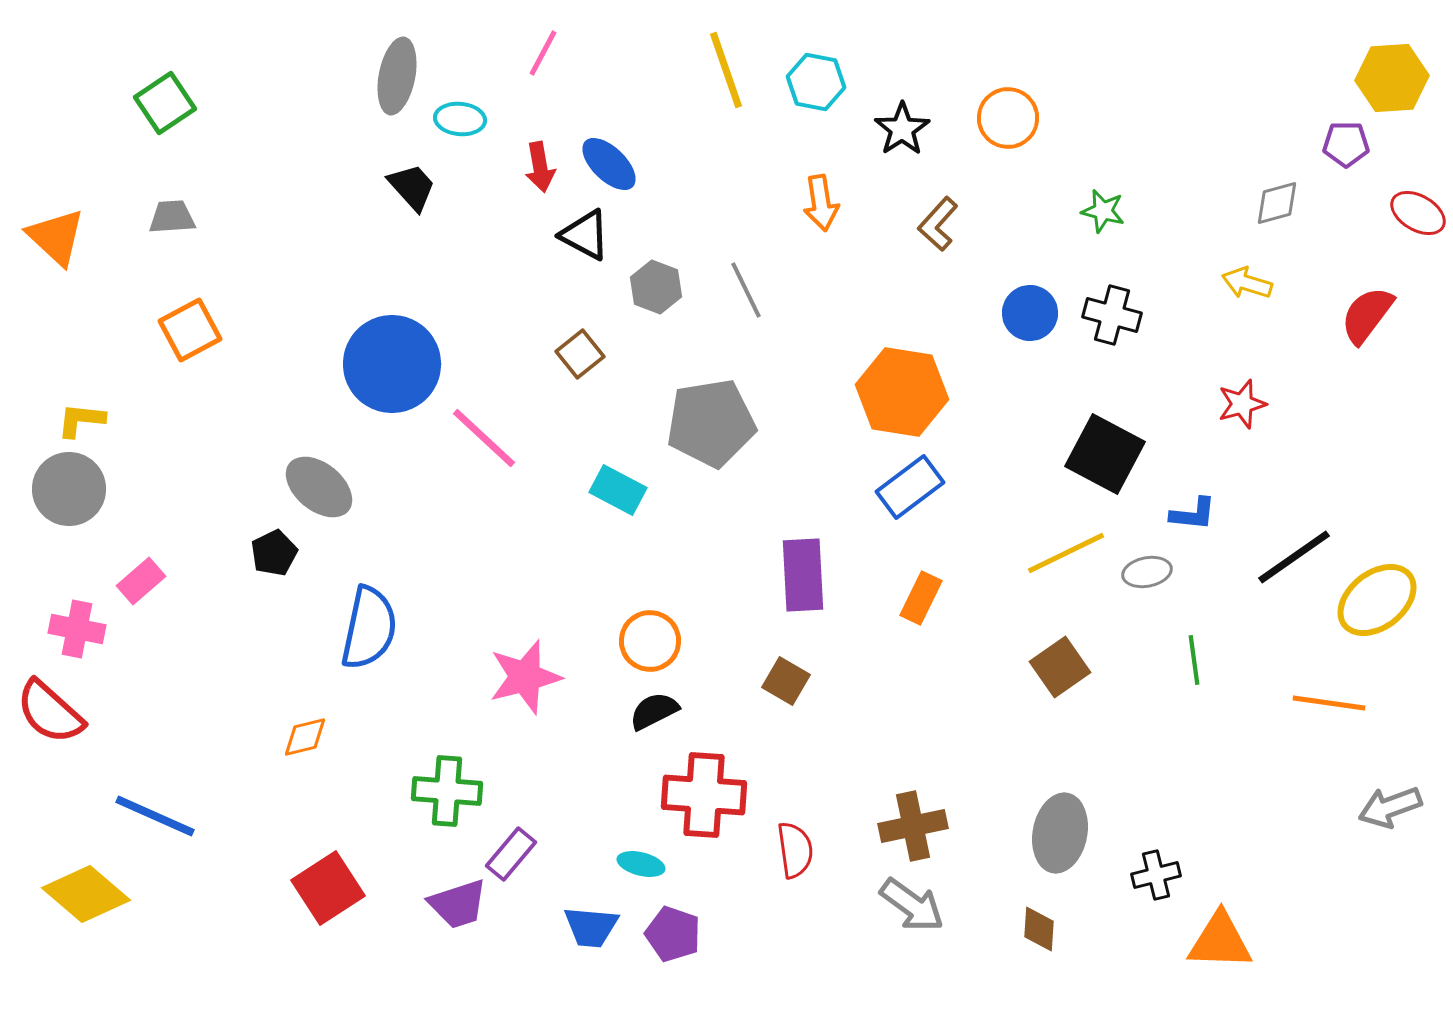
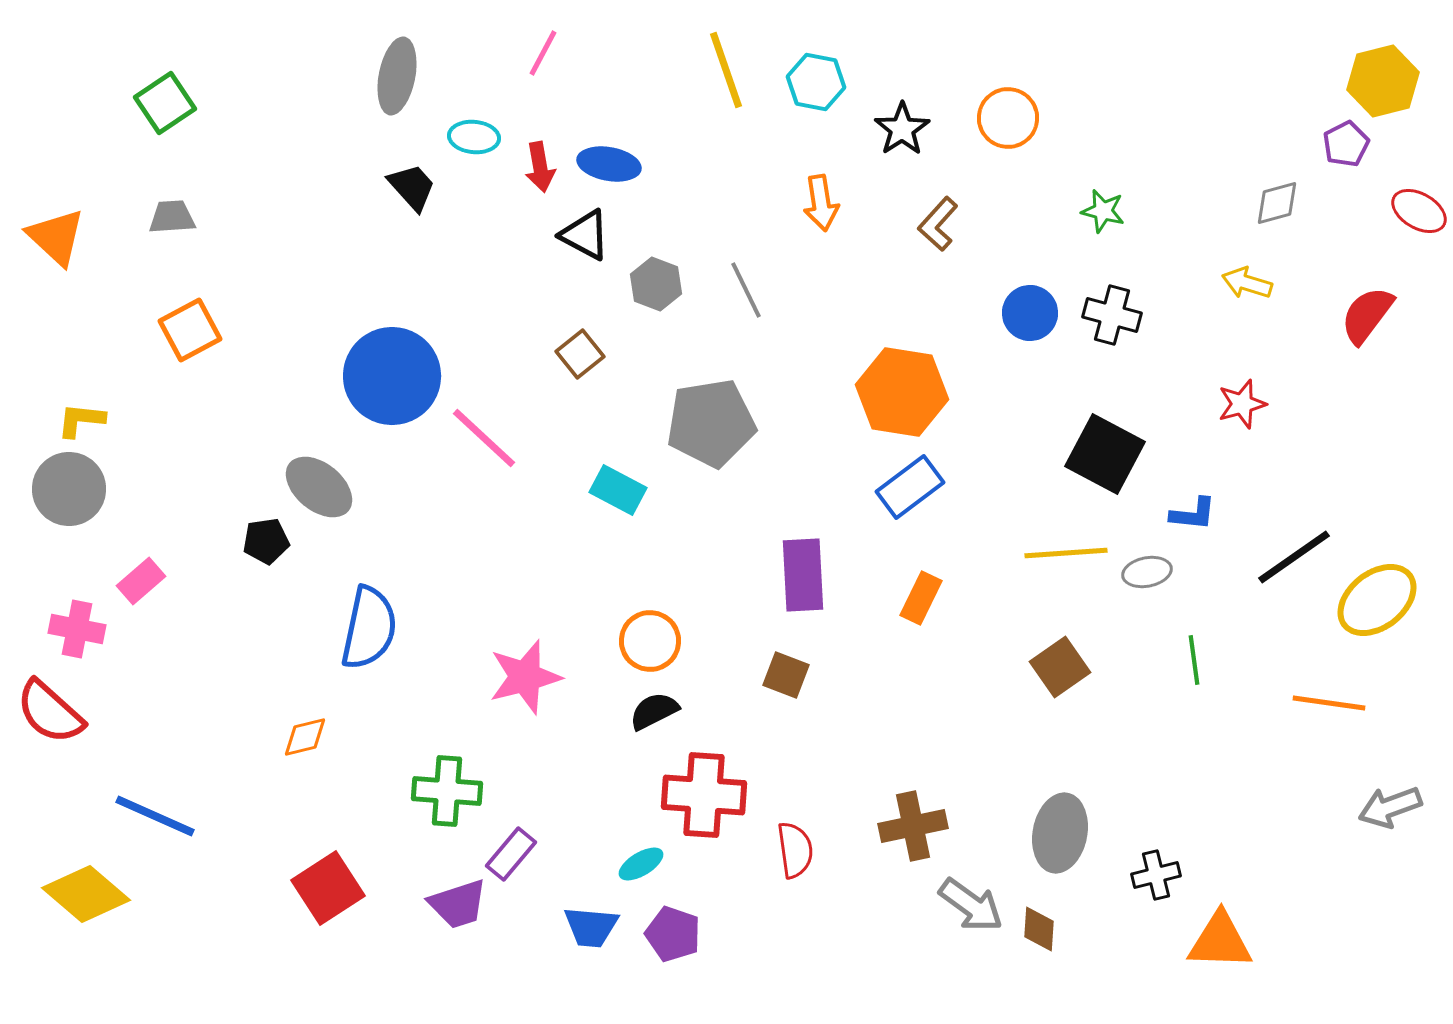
yellow hexagon at (1392, 78): moved 9 px left, 3 px down; rotated 10 degrees counterclockwise
cyan ellipse at (460, 119): moved 14 px right, 18 px down
purple pentagon at (1346, 144): rotated 27 degrees counterclockwise
blue ellipse at (609, 164): rotated 34 degrees counterclockwise
red ellipse at (1418, 213): moved 1 px right, 2 px up
gray hexagon at (656, 287): moved 3 px up
blue circle at (392, 364): moved 12 px down
black pentagon at (274, 553): moved 8 px left, 12 px up; rotated 18 degrees clockwise
yellow line at (1066, 553): rotated 22 degrees clockwise
brown square at (786, 681): moved 6 px up; rotated 9 degrees counterclockwise
cyan ellipse at (641, 864): rotated 45 degrees counterclockwise
gray arrow at (912, 905): moved 59 px right
